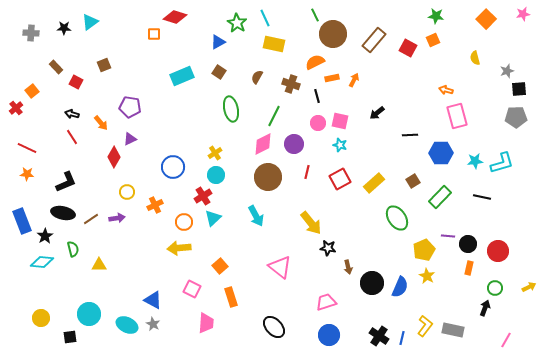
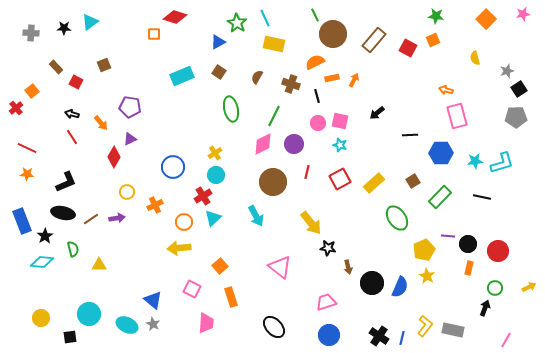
black square at (519, 89): rotated 28 degrees counterclockwise
brown circle at (268, 177): moved 5 px right, 5 px down
blue triangle at (153, 300): rotated 12 degrees clockwise
